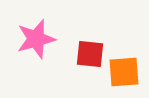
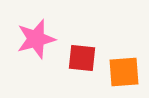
red square: moved 8 px left, 4 px down
